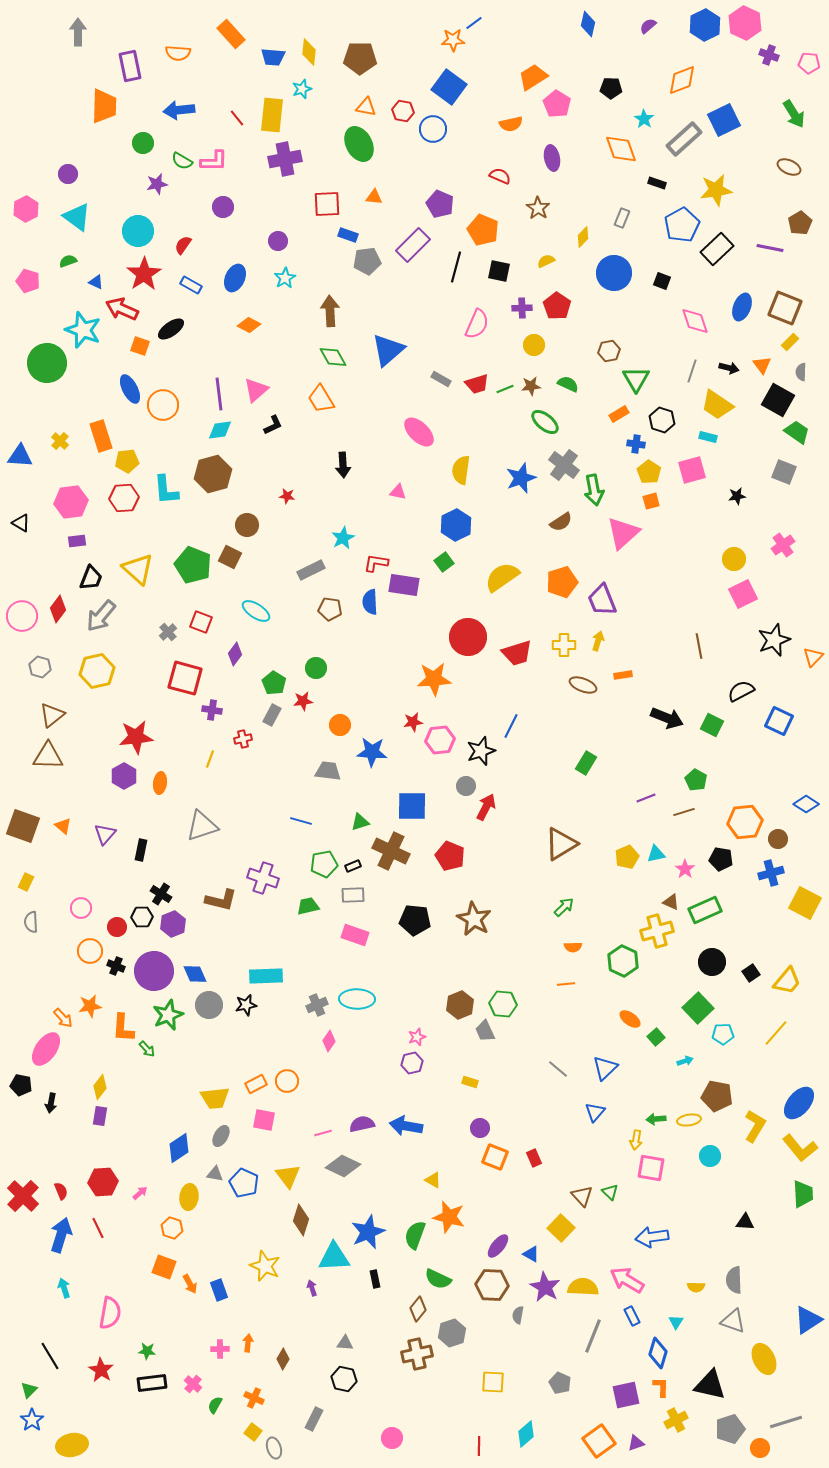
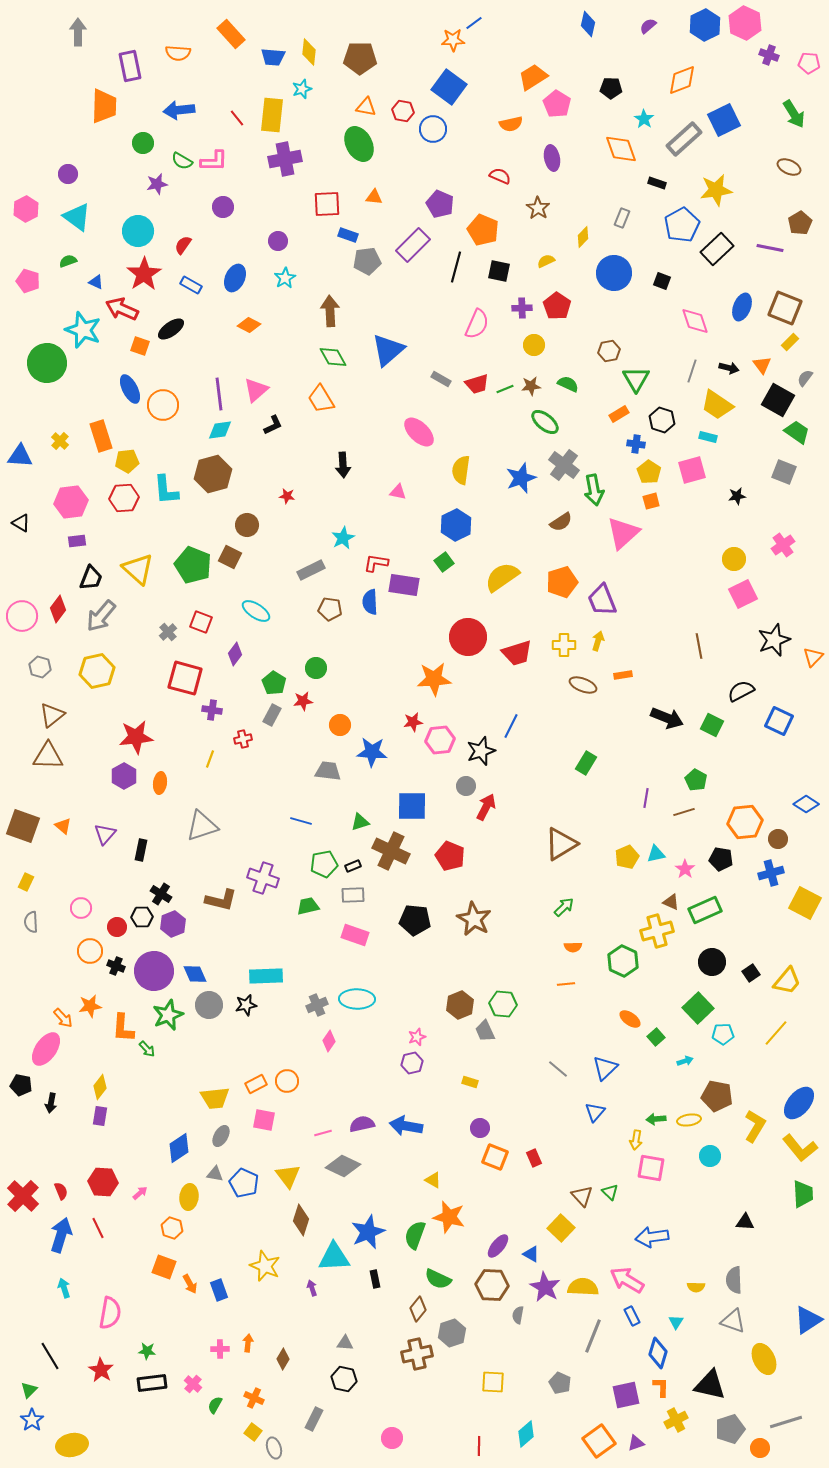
gray semicircle at (801, 372): moved 4 px right, 6 px down; rotated 36 degrees clockwise
purple line at (646, 798): rotated 60 degrees counterclockwise
red hexagon at (103, 1182): rotated 8 degrees clockwise
